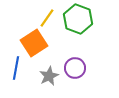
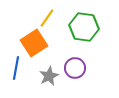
green hexagon: moved 6 px right, 8 px down; rotated 12 degrees counterclockwise
